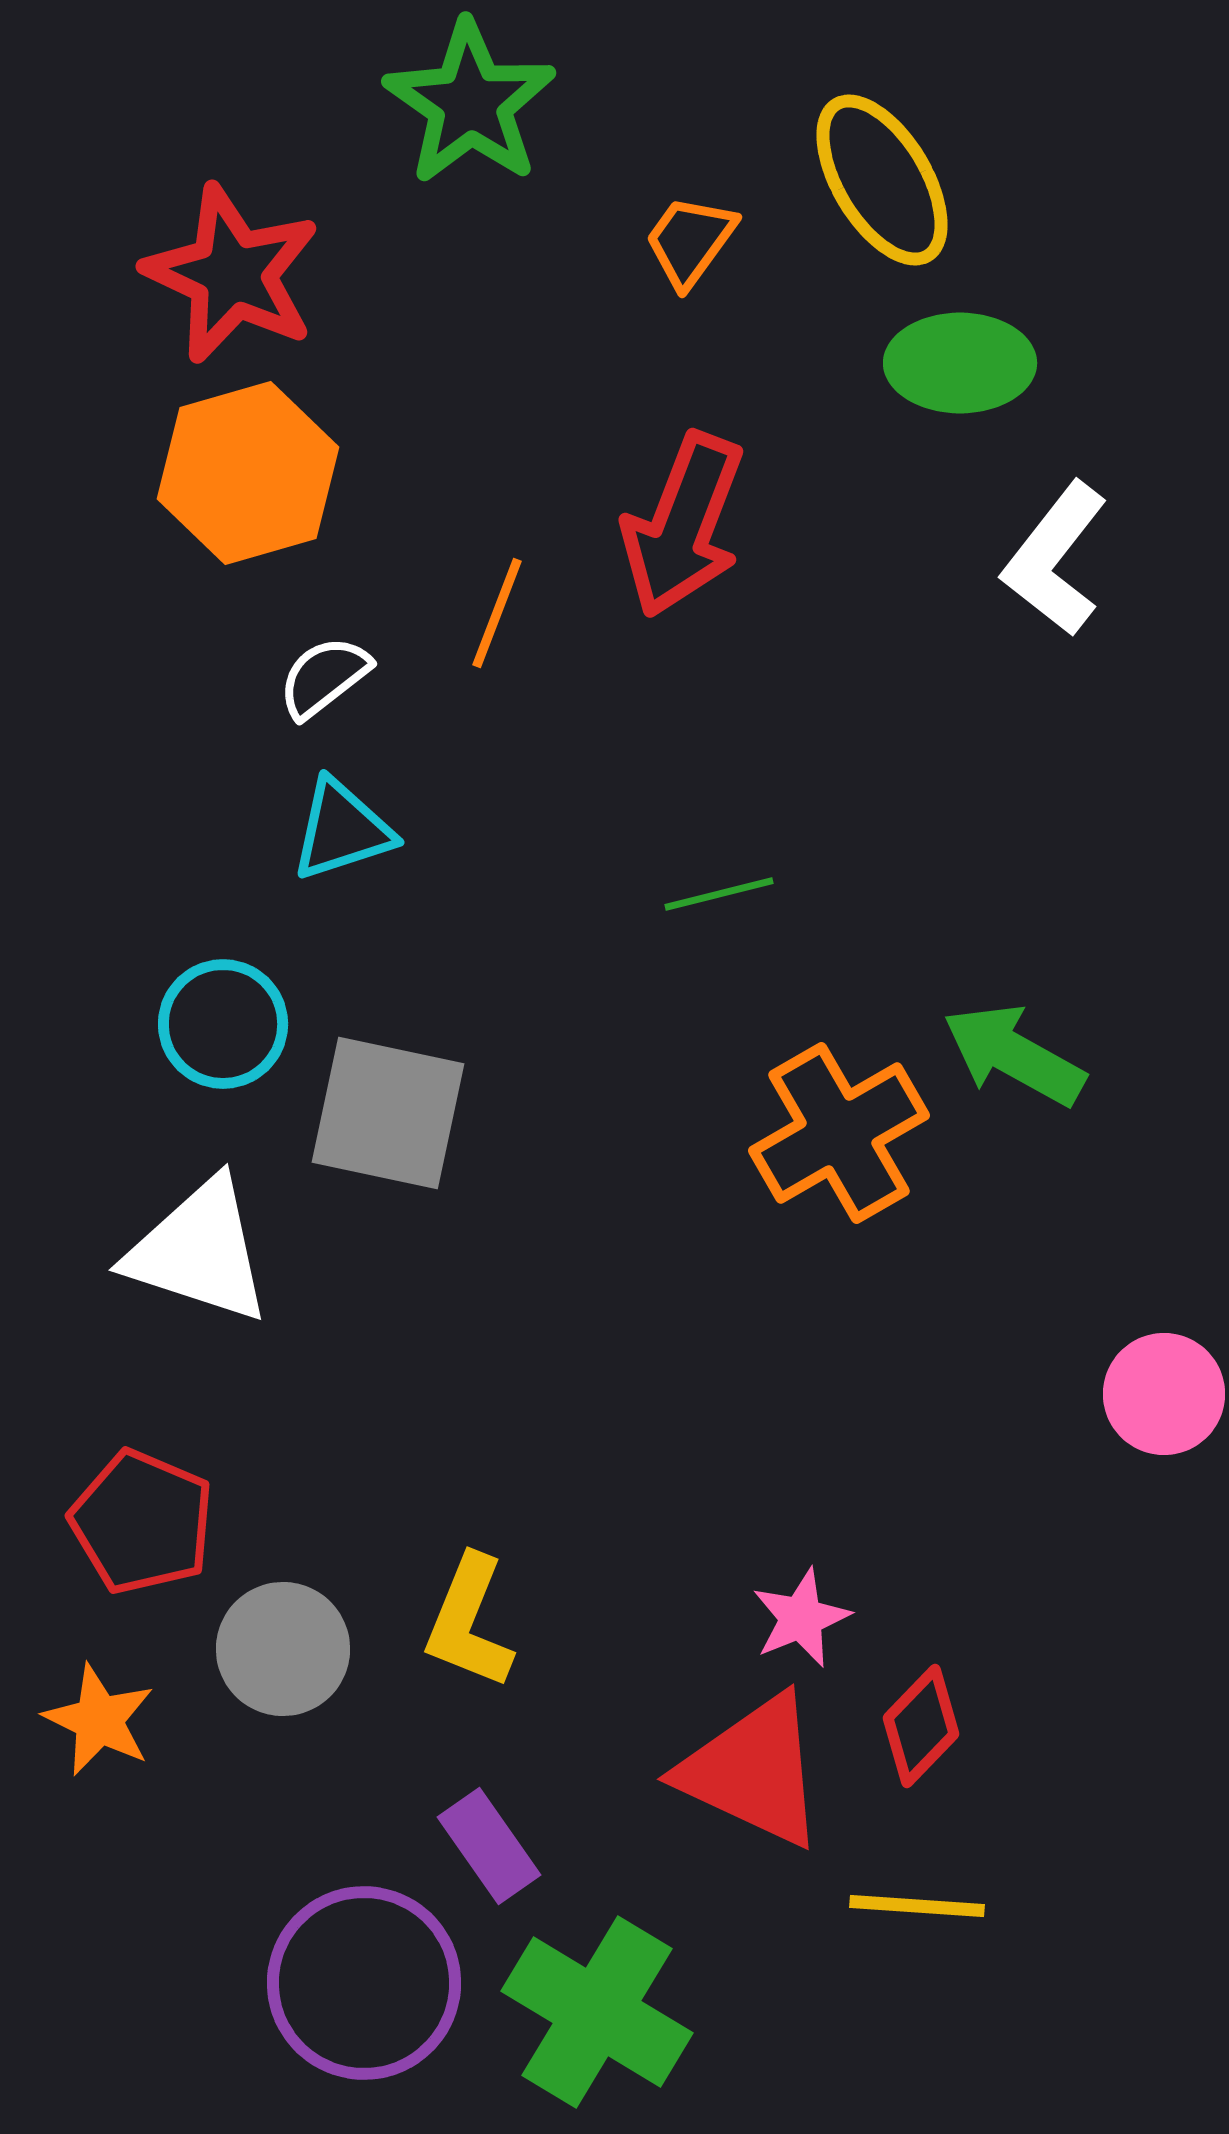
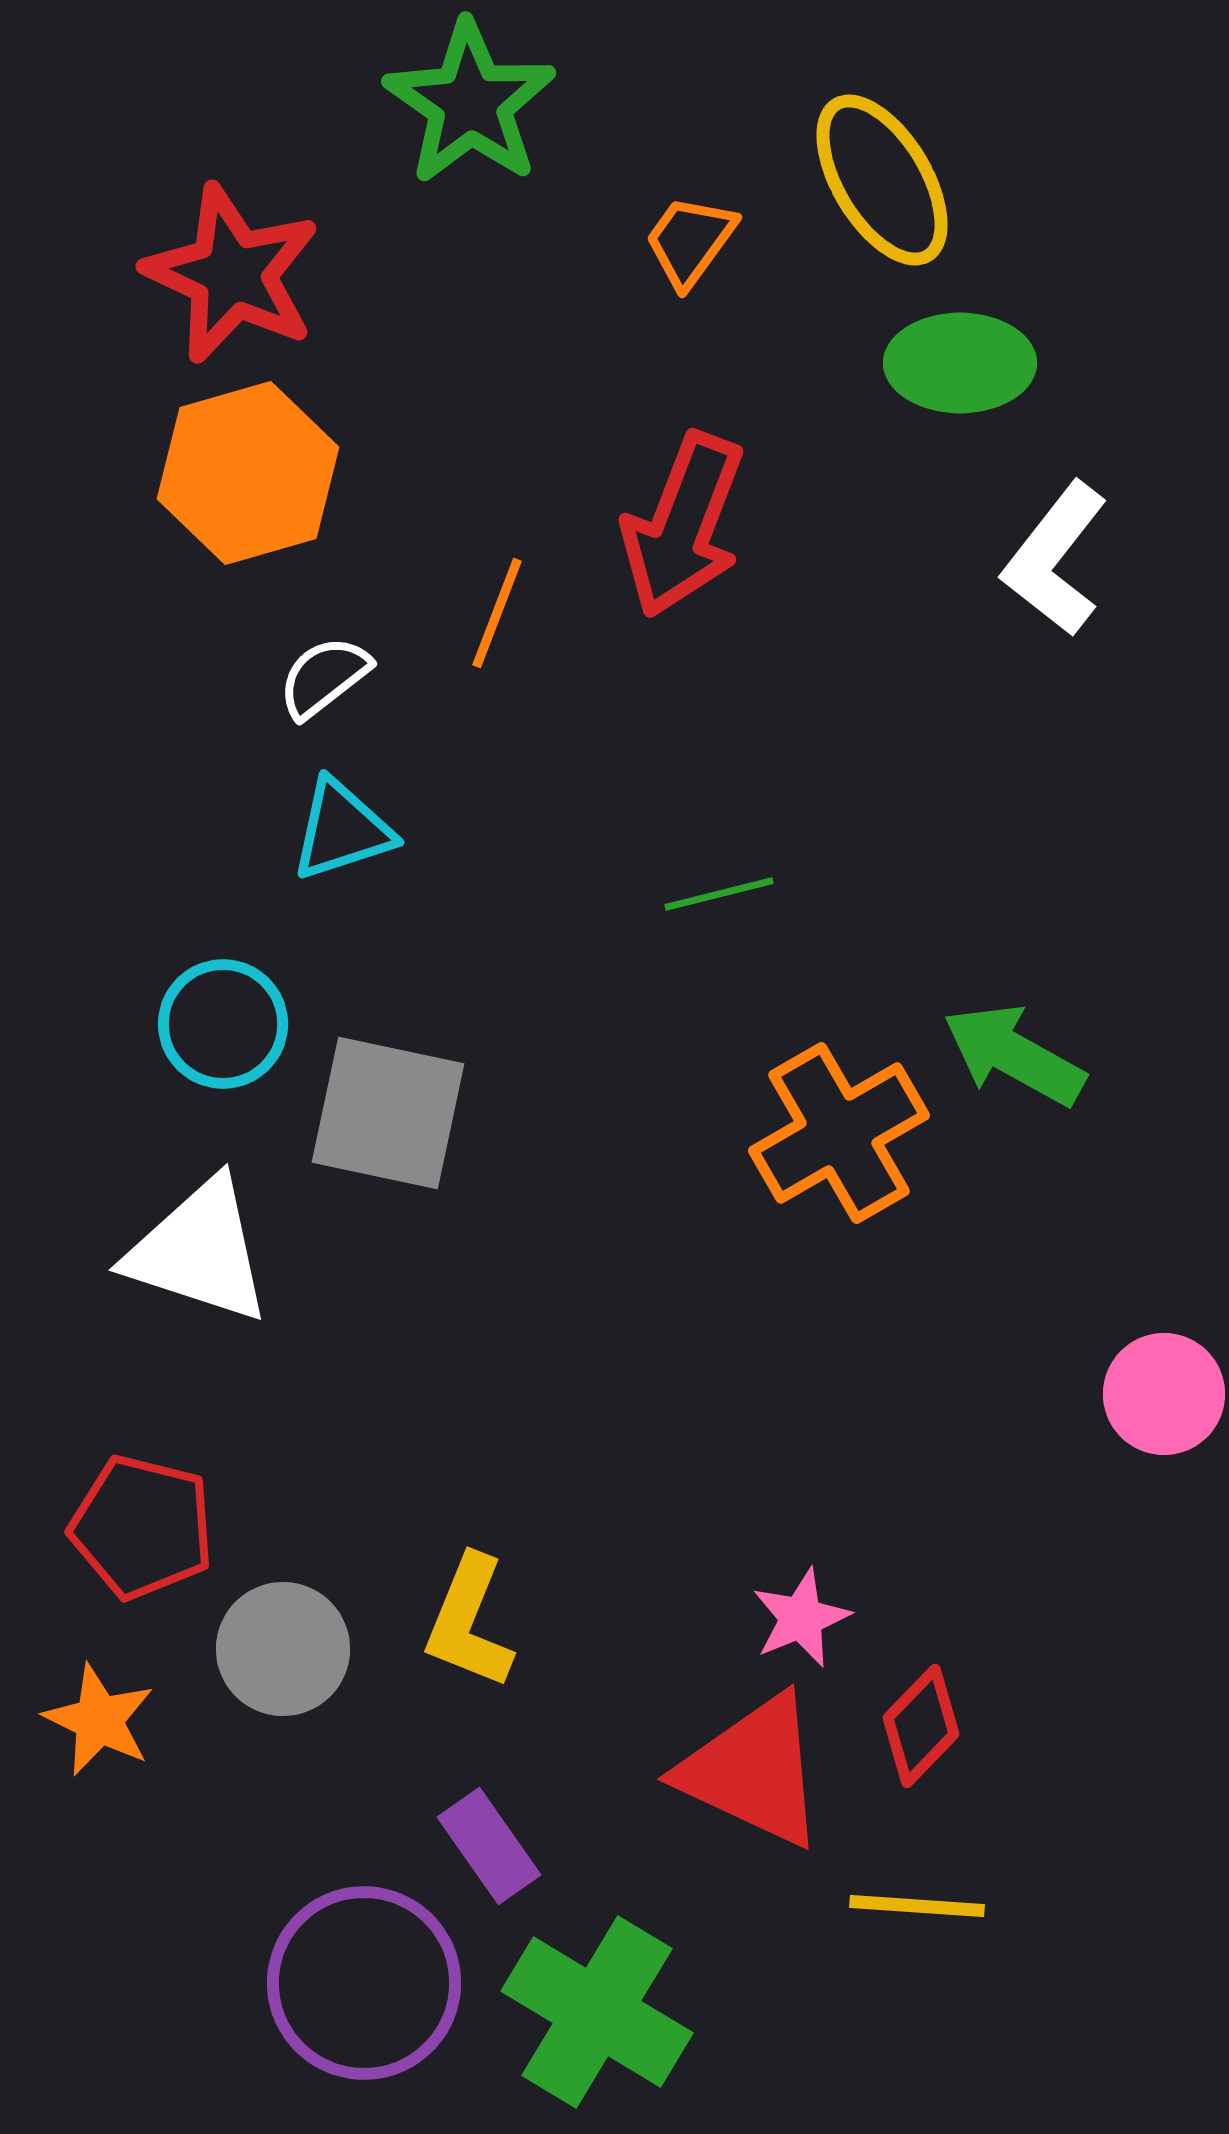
red pentagon: moved 5 px down; rotated 9 degrees counterclockwise
